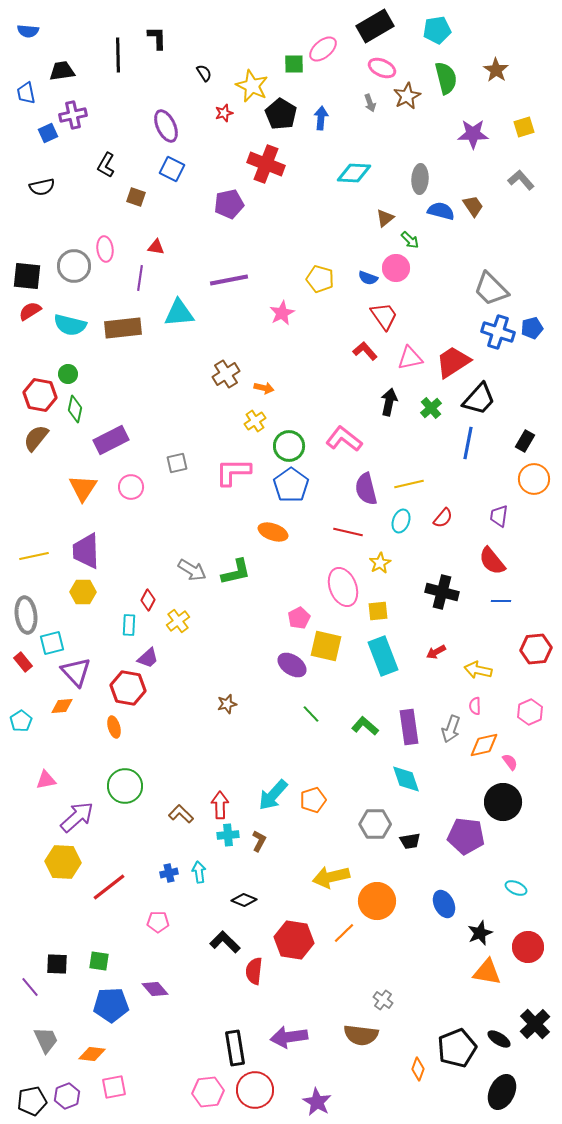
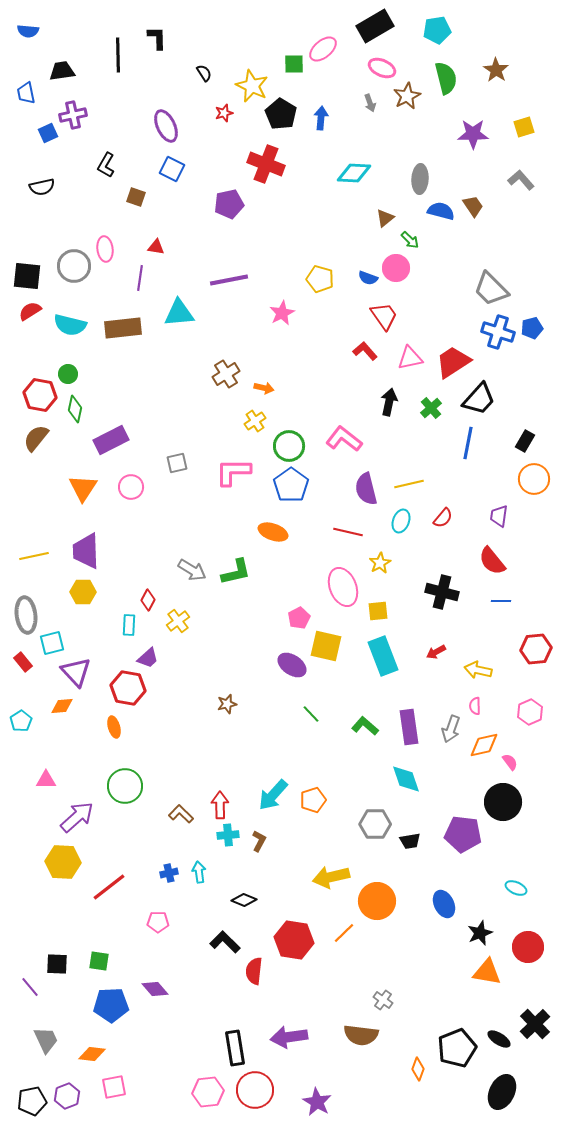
pink triangle at (46, 780): rotated 10 degrees clockwise
purple pentagon at (466, 836): moved 3 px left, 2 px up
